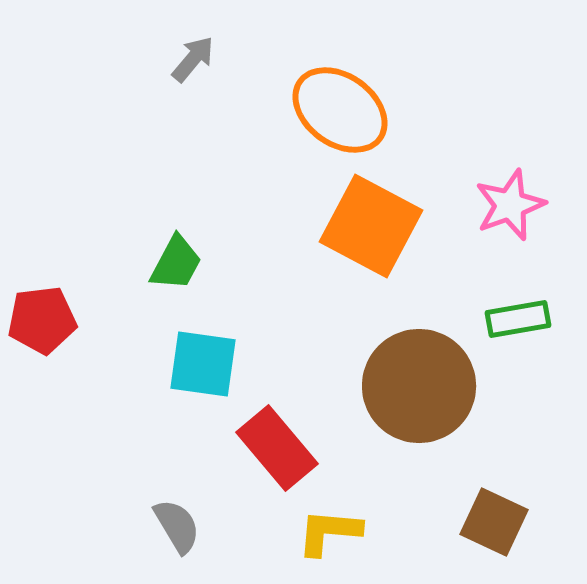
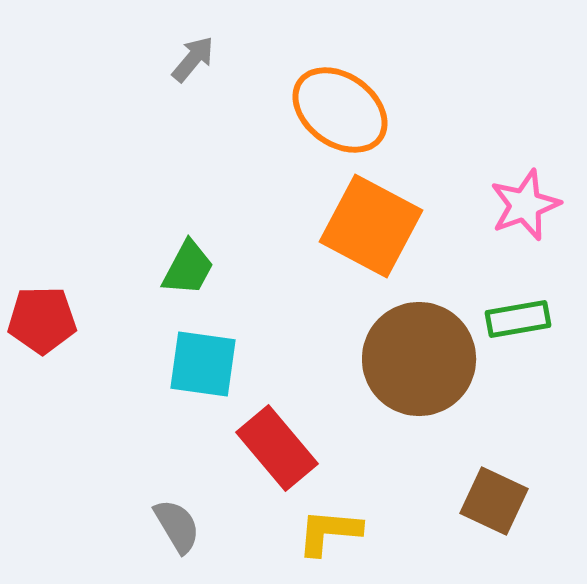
pink star: moved 15 px right
green trapezoid: moved 12 px right, 5 px down
red pentagon: rotated 6 degrees clockwise
brown circle: moved 27 px up
brown square: moved 21 px up
